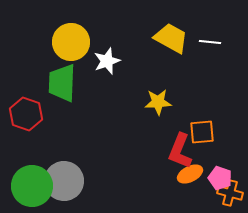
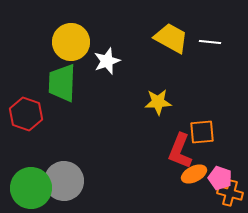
orange ellipse: moved 4 px right
green circle: moved 1 px left, 2 px down
